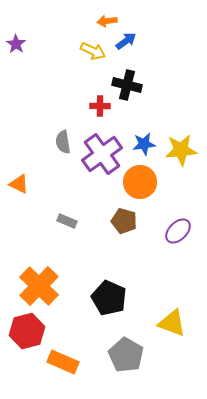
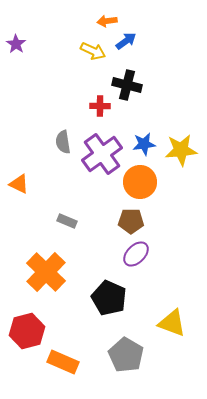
brown pentagon: moved 7 px right; rotated 15 degrees counterclockwise
purple ellipse: moved 42 px left, 23 px down
orange cross: moved 7 px right, 14 px up
